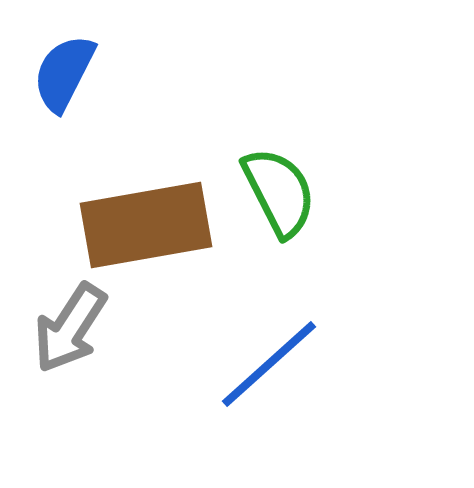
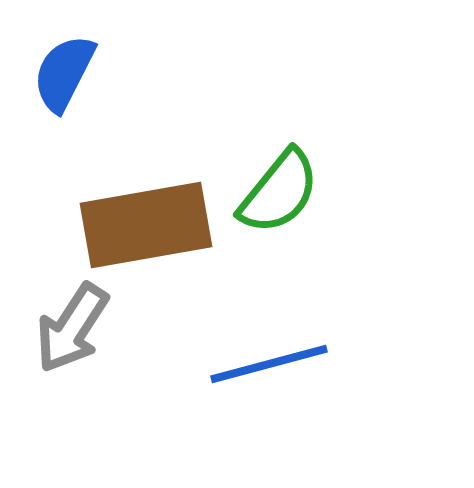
green semicircle: rotated 66 degrees clockwise
gray arrow: moved 2 px right
blue line: rotated 27 degrees clockwise
